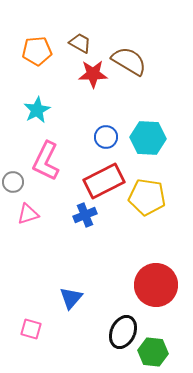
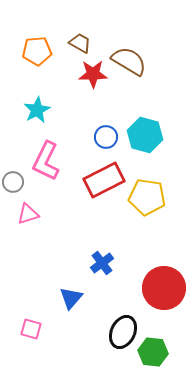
cyan hexagon: moved 3 px left, 3 px up; rotated 12 degrees clockwise
red rectangle: moved 1 px up
blue cross: moved 17 px right, 48 px down; rotated 15 degrees counterclockwise
red circle: moved 8 px right, 3 px down
